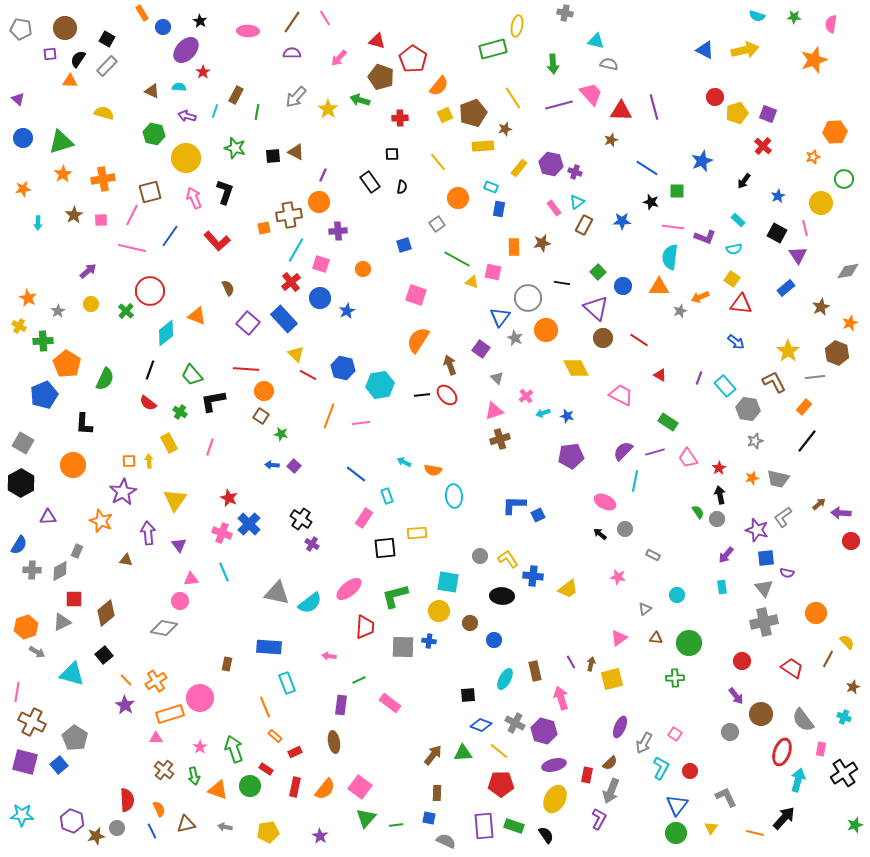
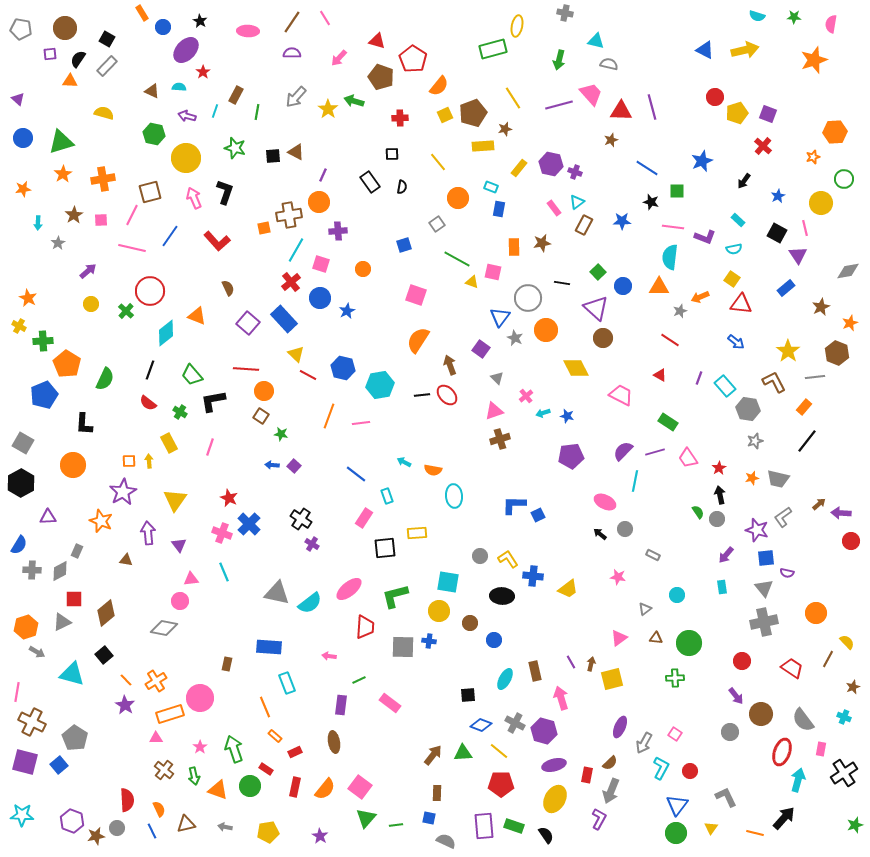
green arrow at (553, 64): moved 6 px right, 4 px up; rotated 18 degrees clockwise
green arrow at (360, 100): moved 6 px left, 1 px down
purple line at (654, 107): moved 2 px left
gray star at (58, 311): moved 68 px up
red line at (639, 340): moved 31 px right
